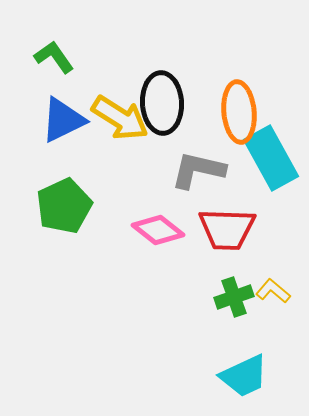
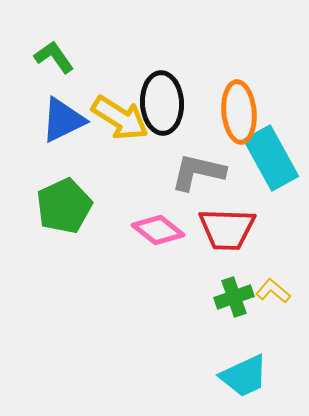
gray L-shape: moved 2 px down
